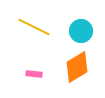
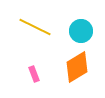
yellow line: moved 1 px right
pink rectangle: rotated 63 degrees clockwise
